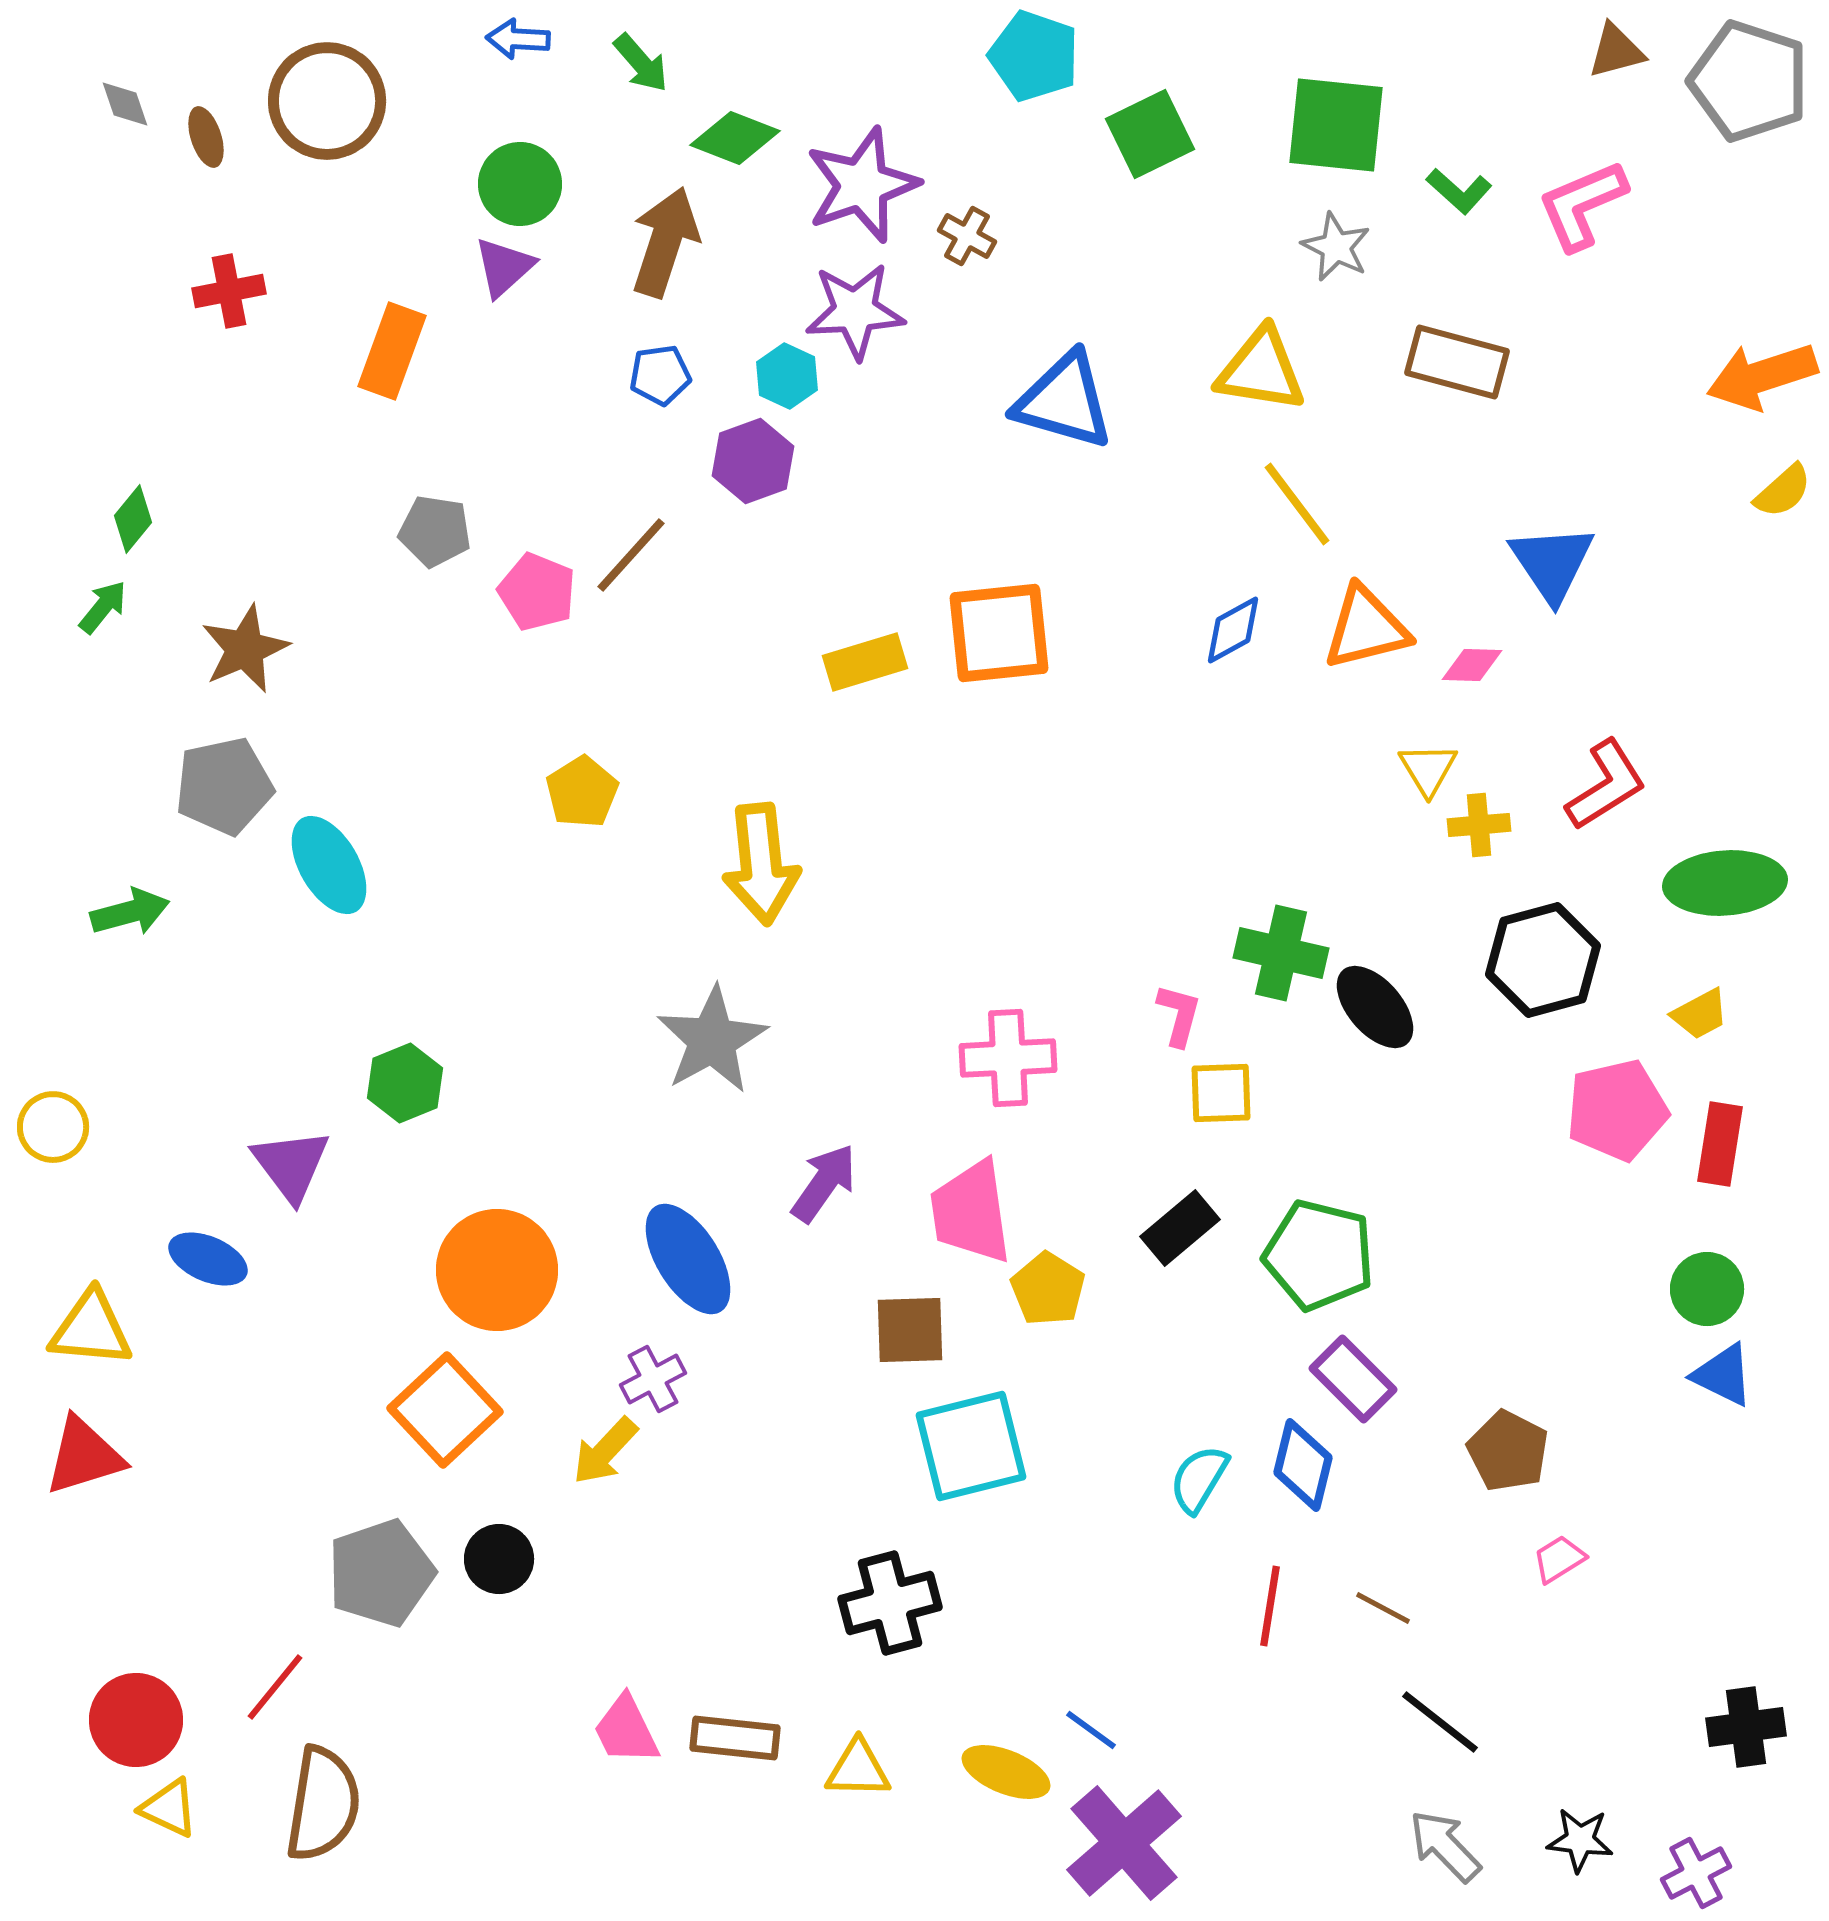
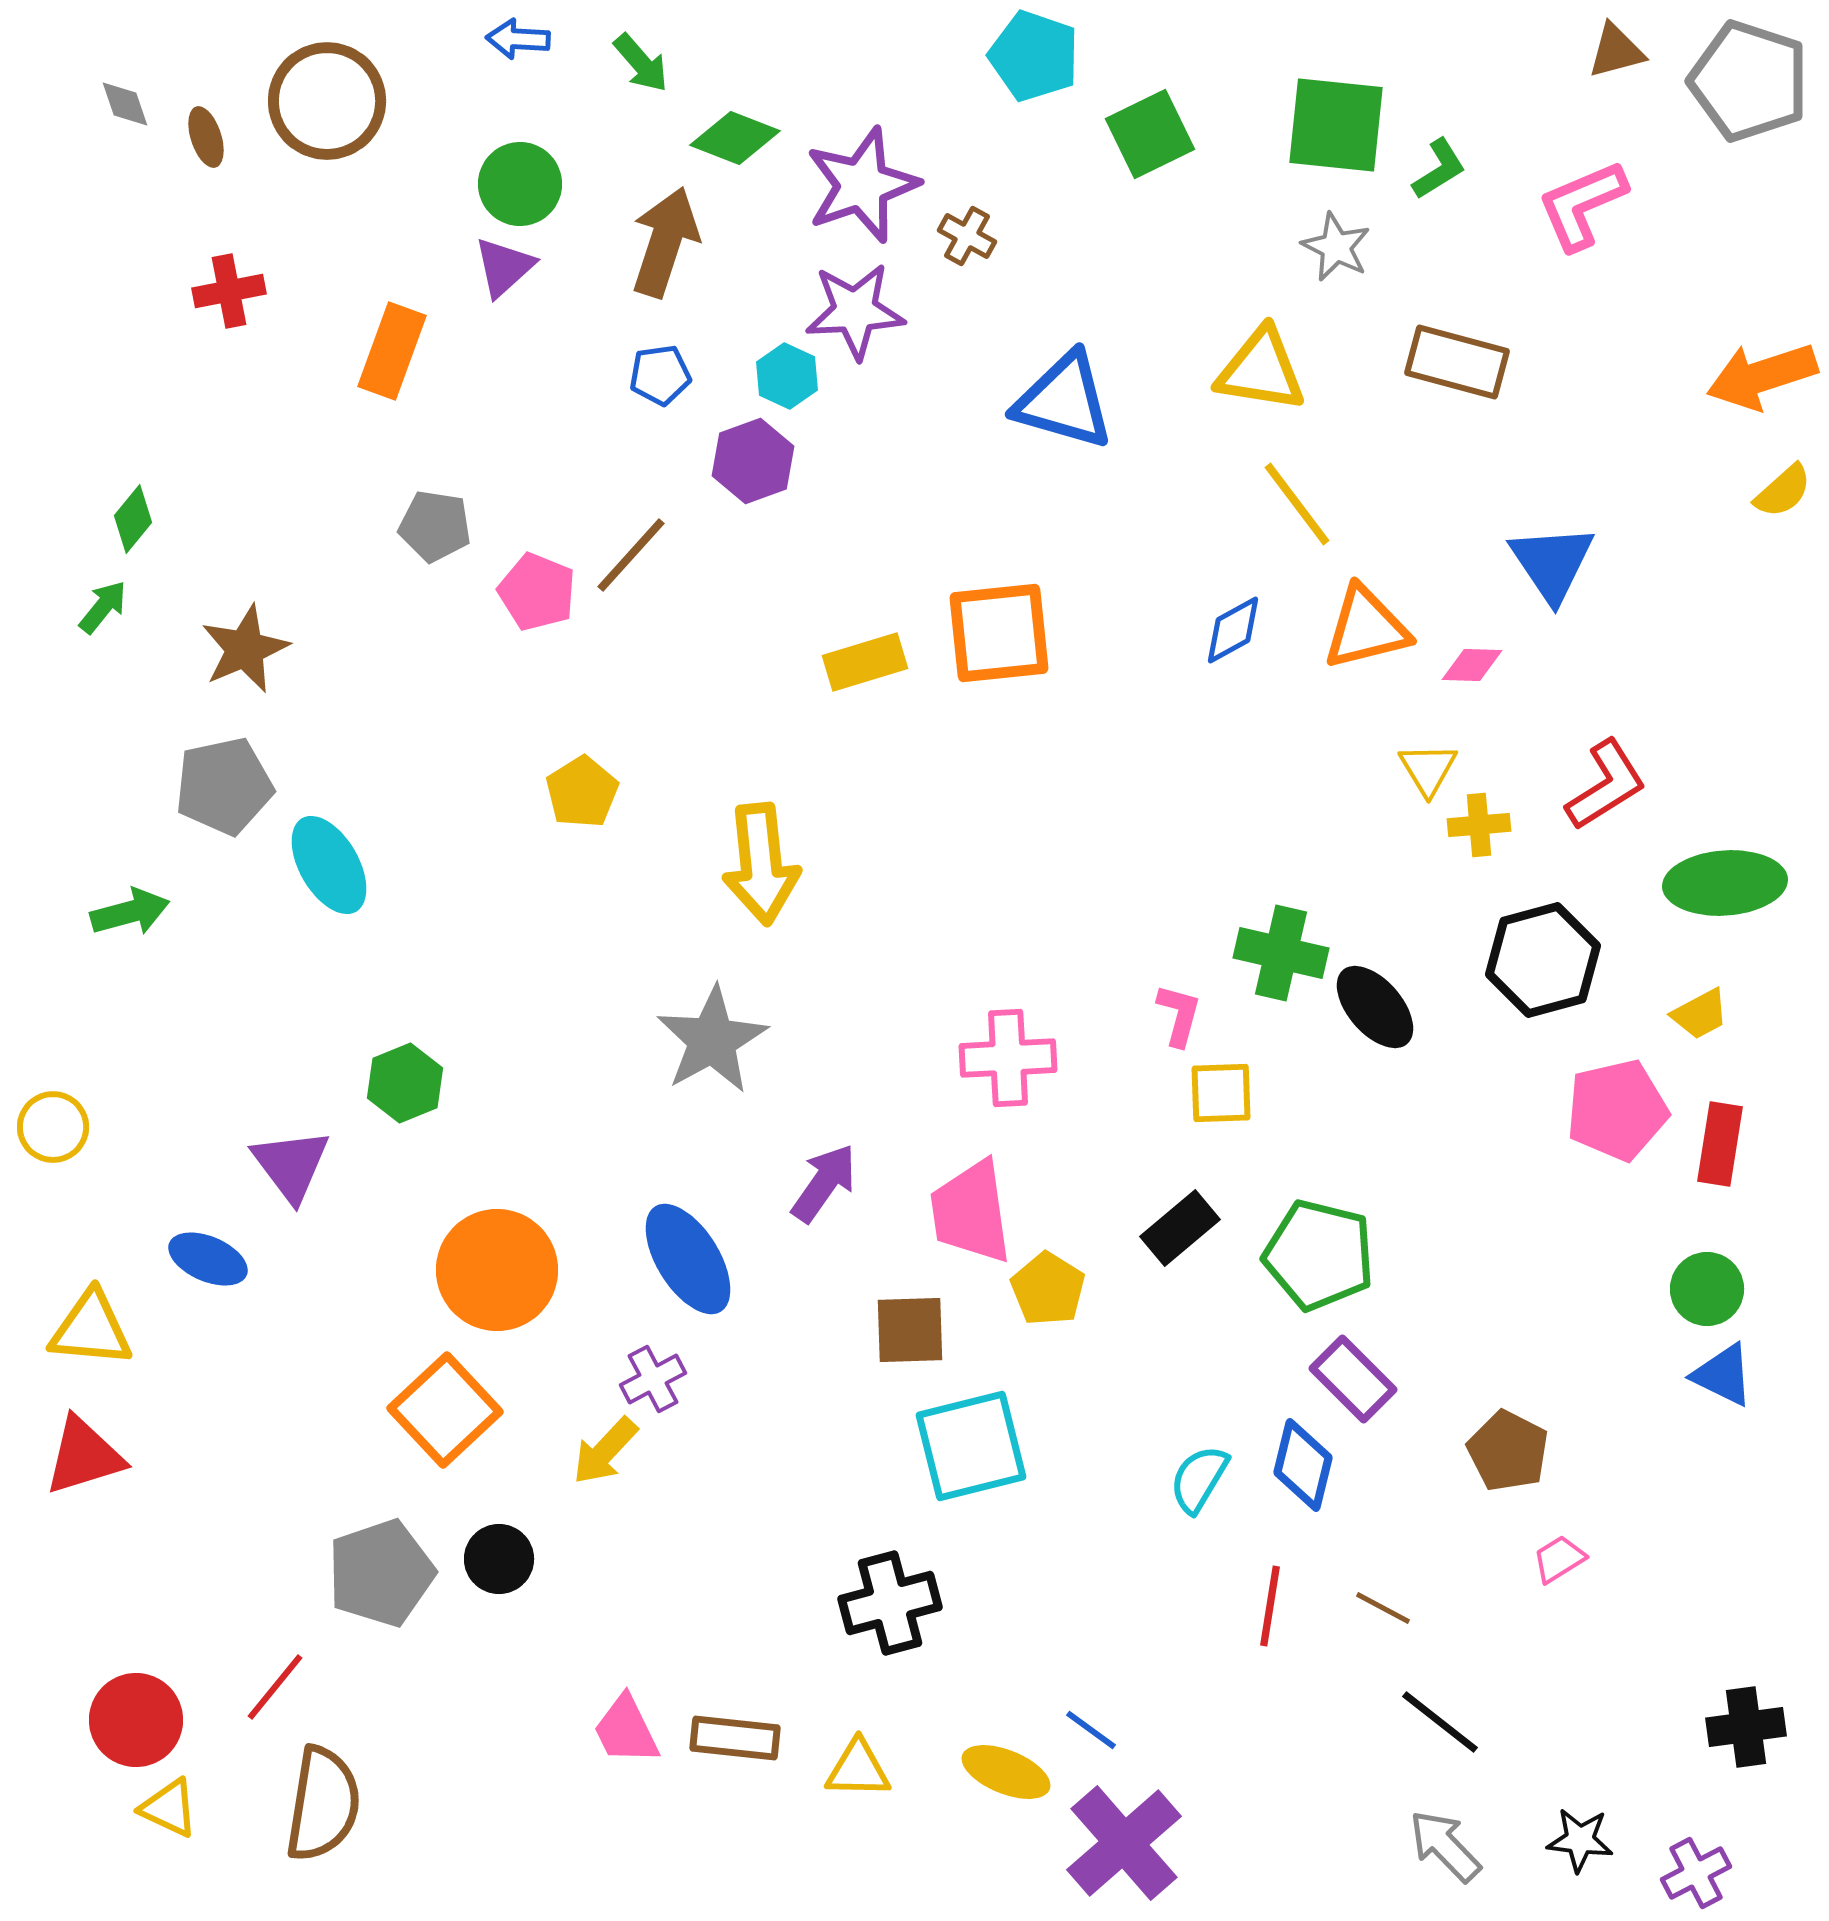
green L-shape at (1459, 191): moved 20 px left, 22 px up; rotated 74 degrees counterclockwise
gray pentagon at (435, 531): moved 5 px up
